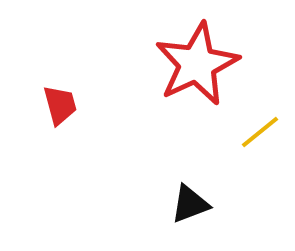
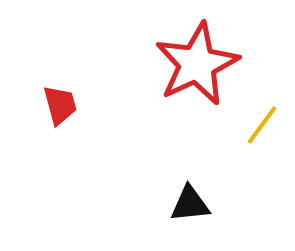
yellow line: moved 2 px right, 7 px up; rotated 15 degrees counterclockwise
black triangle: rotated 15 degrees clockwise
